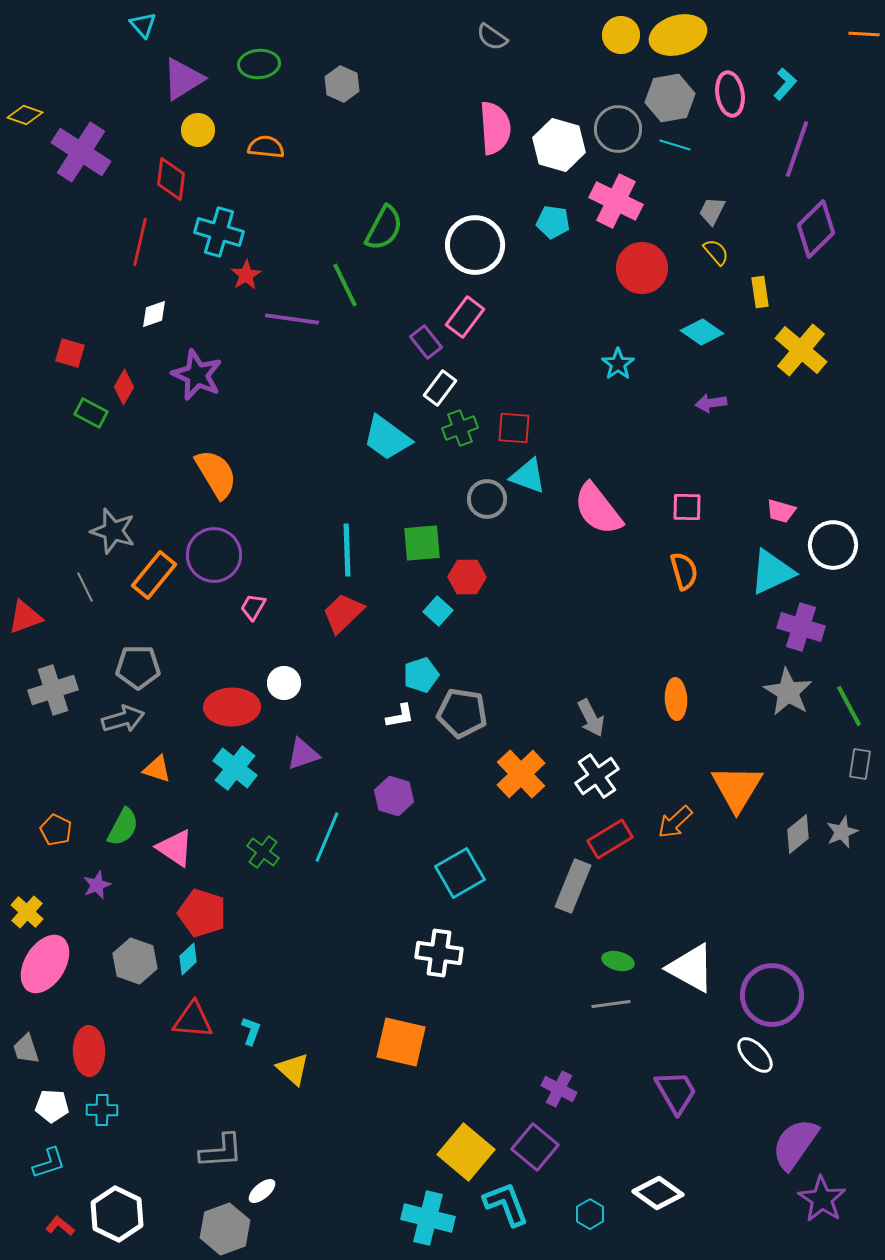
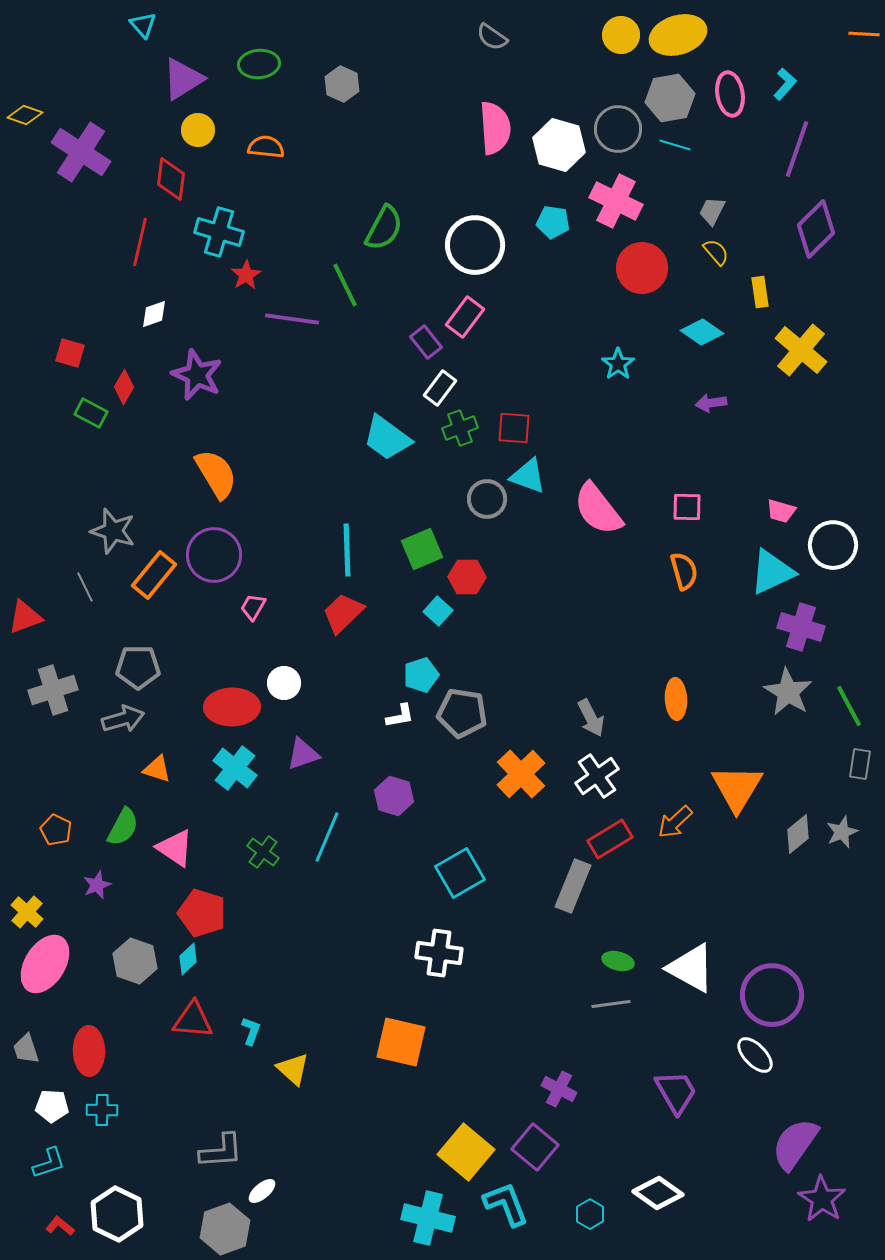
green square at (422, 543): moved 6 px down; rotated 18 degrees counterclockwise
